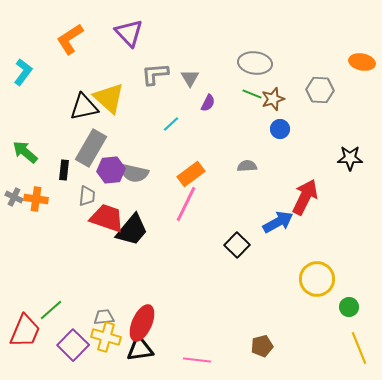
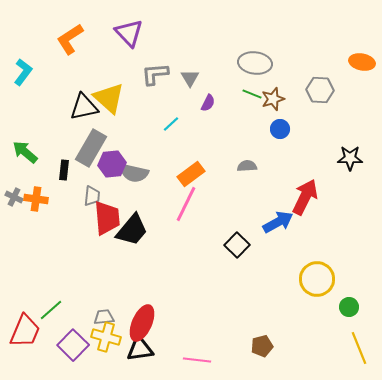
purple hexagon at (111, 170): moved 1 px right, 6 px up
gray trapezoid at (87, 196): moved 5 px right
red trapezoid at (107, 218): rotated 66 degrees clockwise
